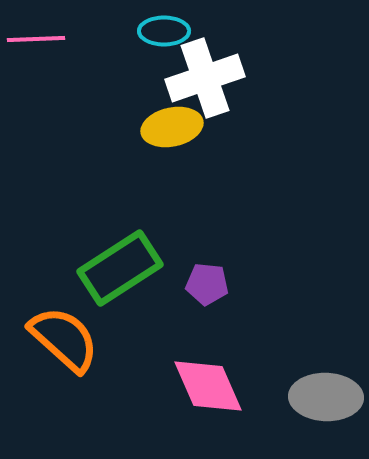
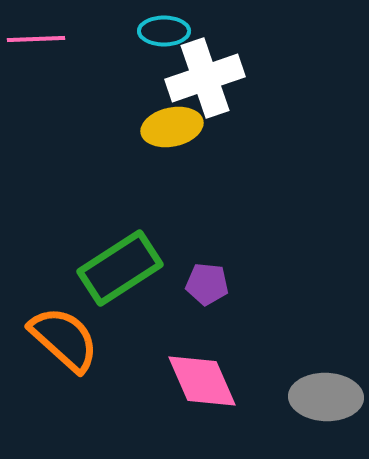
pink diamond: moved 6 px left, 5 px up
